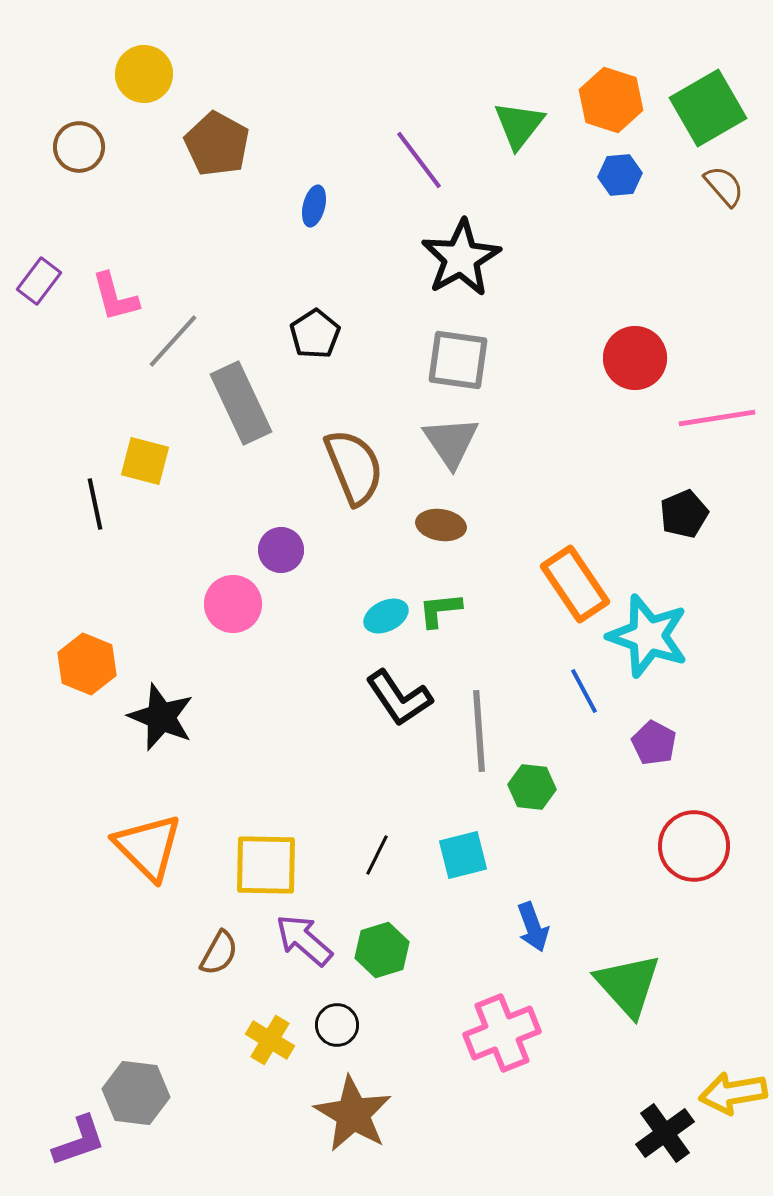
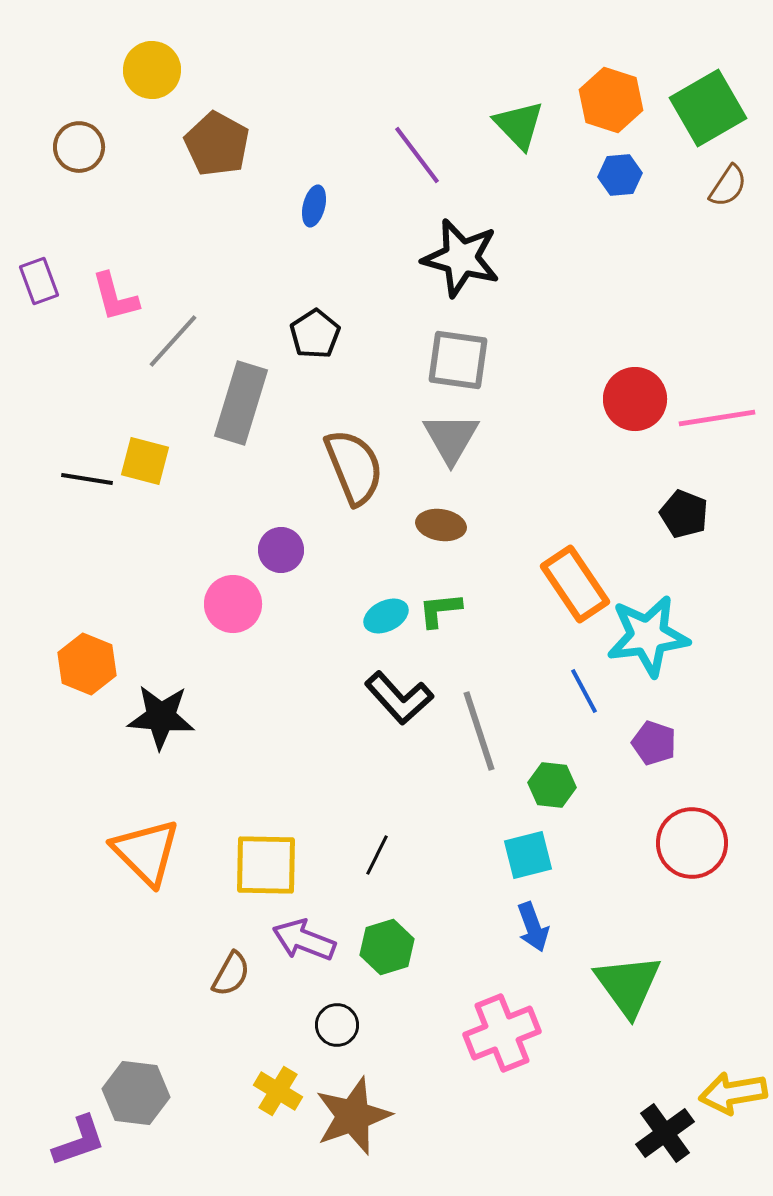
yellow circle at (144, 74): moved 8 px right, 4 px up
green triangle at (519, 125): rotated 22 degrees counterclockwise
purple line at (419, 160): moved 2 px left, 5 px up
brown semicircle at (724, 186): moved 4 px right; rotated 75 degrees clockwise
black star at (461, 258): rotated 28 degrees counterclockwise
purple rectangle at (39, 281): rotated 57 degrees counterclockwise
red circle at (635, 358): moved 41 px down
gray rectangle at (241, 403): rotated 42 degrees clockwise
gray triangle at (451, 442): moved 4 px up; rotated 4 degrees clockwise
black line at (95, 504): moved 8 px left, 25 px up; rotated 69 degrees counterclockwise
black pentagon at (684, 514): rotated 27 degrees counterclockwise
cyan star at (648, 636): rotated 26 degrees counterclockwise
black L-shape at (399, 698): rotated 8 degrees counterclockwise
black star at (161, 717): rotated 18 degrees counterclockwise
gray line at (479, 731): rotated 14 degrees counterclockwise
purple pentagon at (654, 743): rotated 9 degrees counterclockwise
green hexagon at (532, 787): moved 20 px right, 2 px up
red circle at (694, 846): moved 2 px left, 3 px up
orange triangle at (148, 847): moved 2 px left, 5 px down
cyan square at (463, 855): moved 65 px right
purple arrow at (304, 940): rotated 20 degrees counterclockwise
green hexagon at (382, 950): moved 5 px right, 3 px up
brown semicircle at (219, 953): moved 12 px right, 21 px down
green triangle at (628, 985): rotated 6 degrees clockwise
yellow cross at (270, 1040): moved 8 px right, 51 px down
brown star at (353, 1114): moved 2 px down; rotated 22 degrees clockwise
